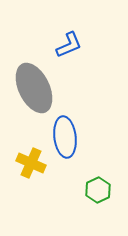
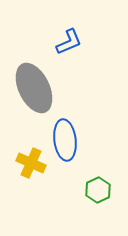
blue L-shape: moved 3 px up
blue ellipse: moved 3 px down
